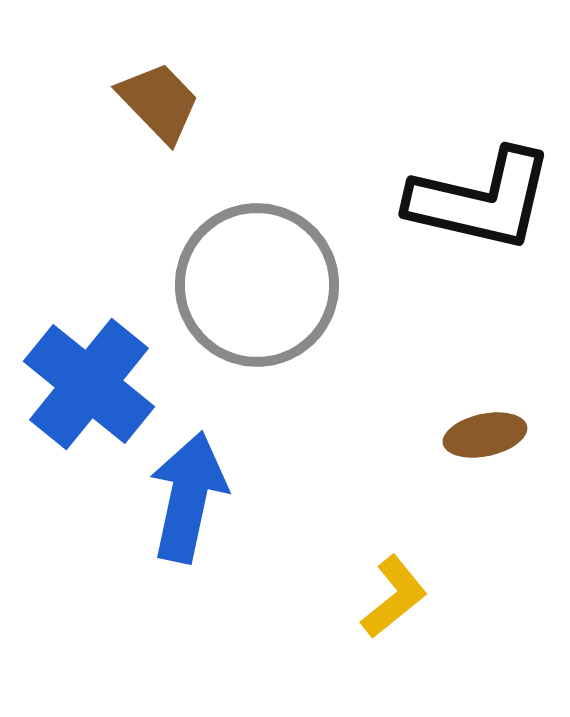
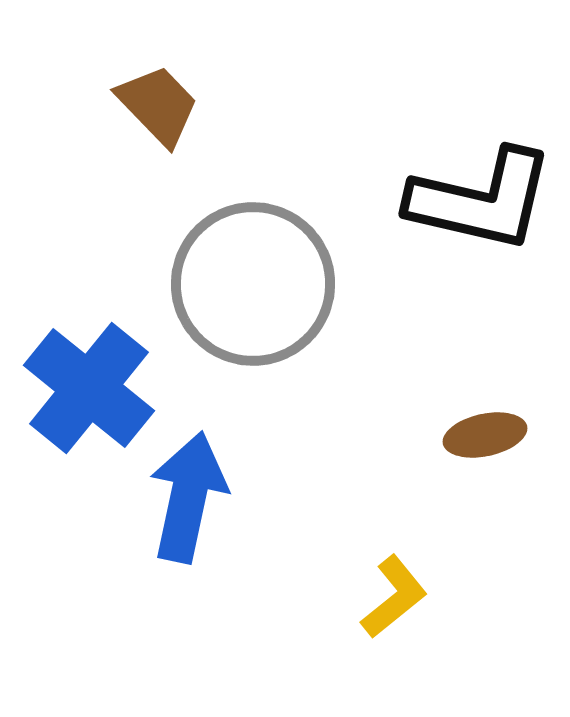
brown trapezoid: moved 1 px left, 3 px down
gray circle: moved 4 px left, 1 px up
blue cross: moved 4 px down
